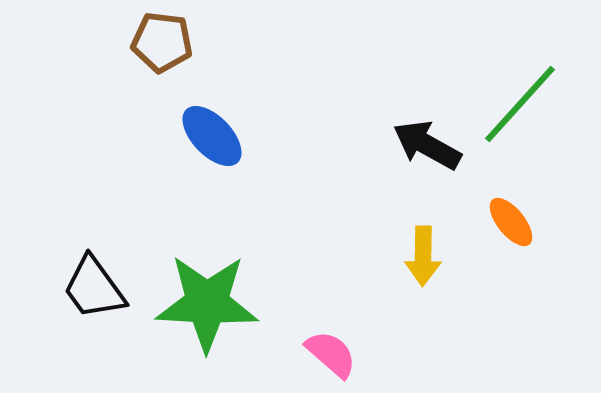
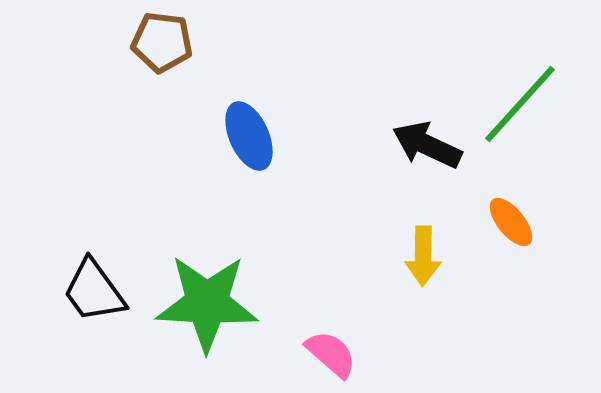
blue ellipse: moved 37 px right; rotated 20 degrees clockwise
black arrow: rotated 4 degrees counterclockwise
black trapezoid: moved 3 px down
